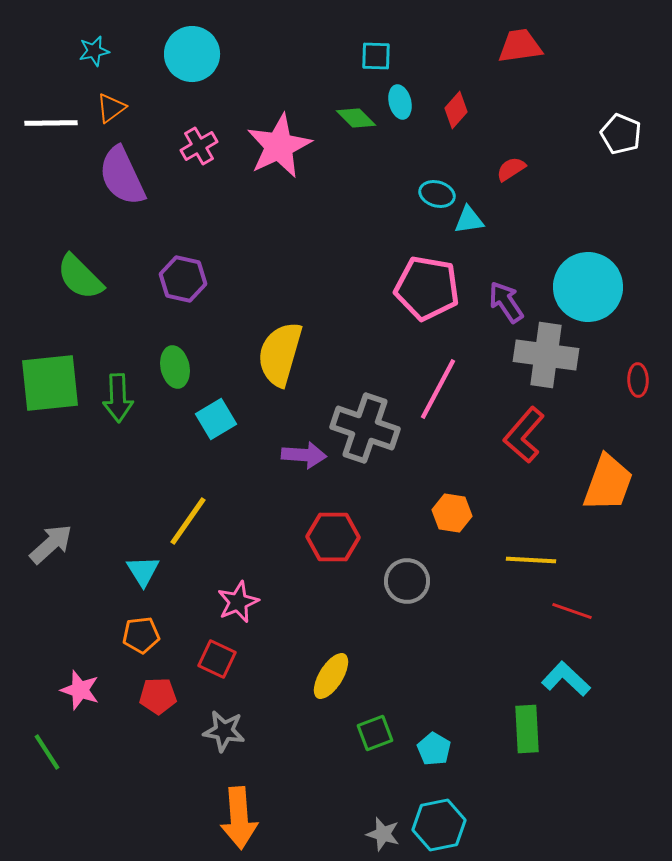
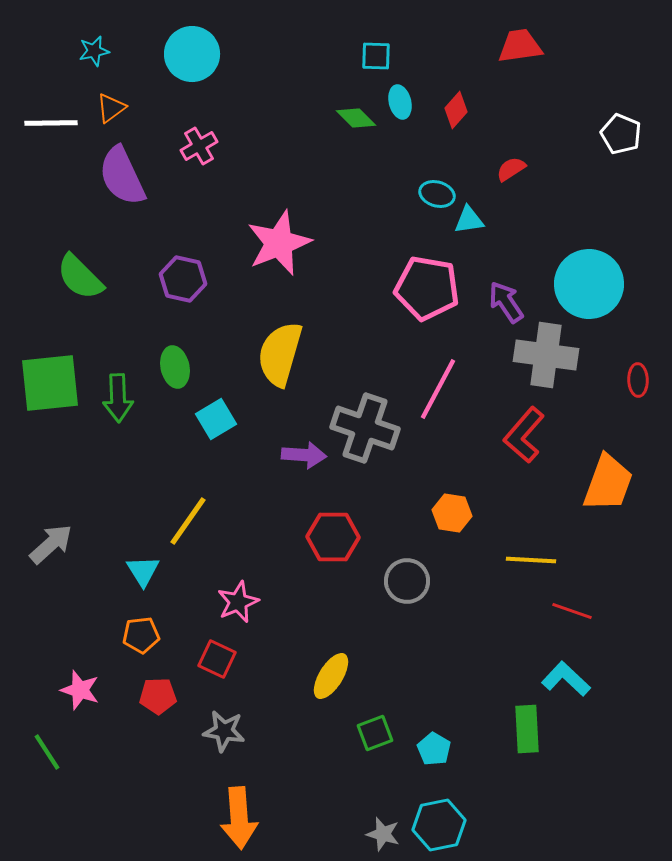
pink star at (279, 146): moved 97 px down; rotated 4 degrees clockwise
cyan circle at (588, 287): moved 1 px right, 3 px up
